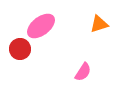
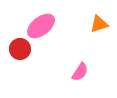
pink semicircle: moved 3 px left
